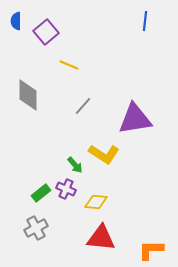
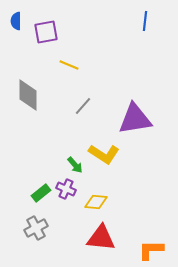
purple square: rotated 30 degrees clockwise
